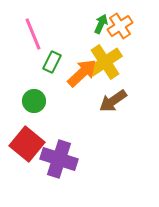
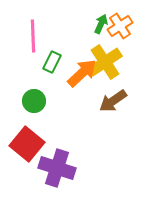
pink line: moved 2 px down; rotated 20 degrees clockwise
purple cross: moved 2 px left, 9 px down
